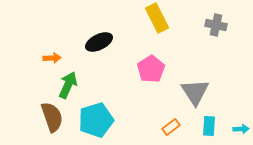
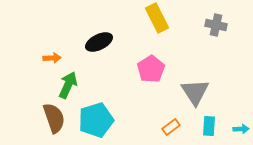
brown semicircle: moved 2 px right, 1 px down
